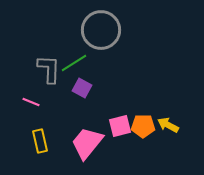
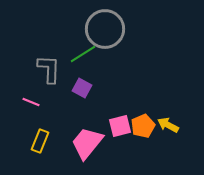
gray circle: moved 4 px right, 1 px up
green line: moved 9 px right, 9 px up
orange pentagon: rotated 25 degrees counterclockwise
yellow rectangle: rotated 35 degrees clockwise
